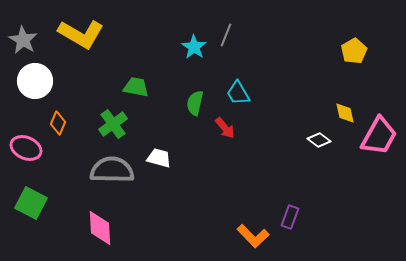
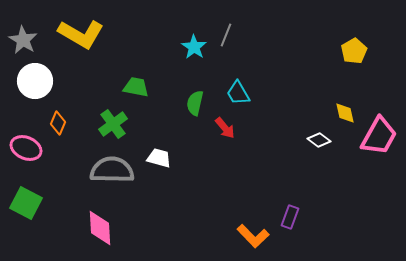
green square: moved 5 px left
